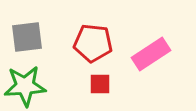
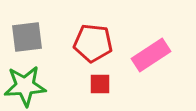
pink rectangle: moved 1 px down
